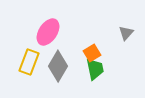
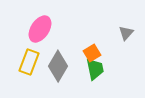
pink ellipse: moved 8 px left, 3 px up
